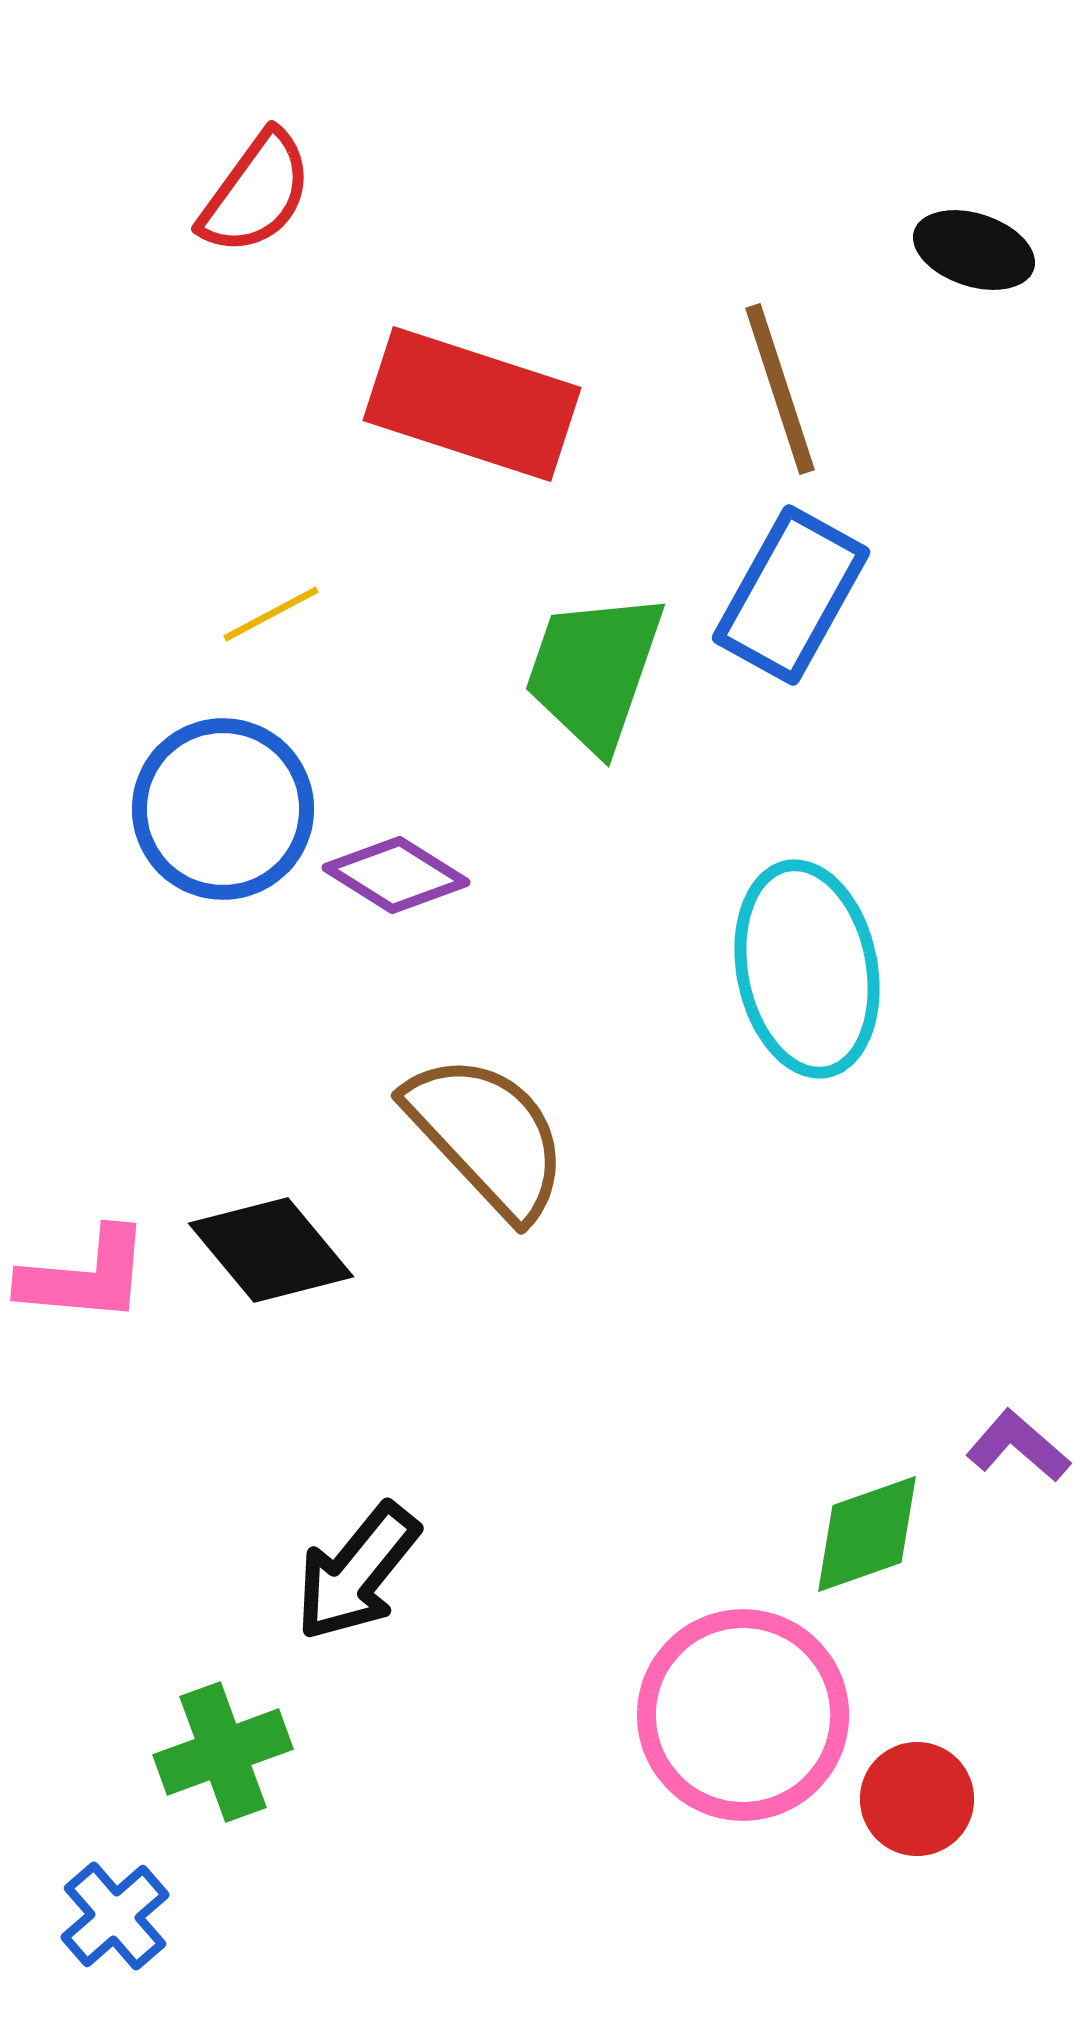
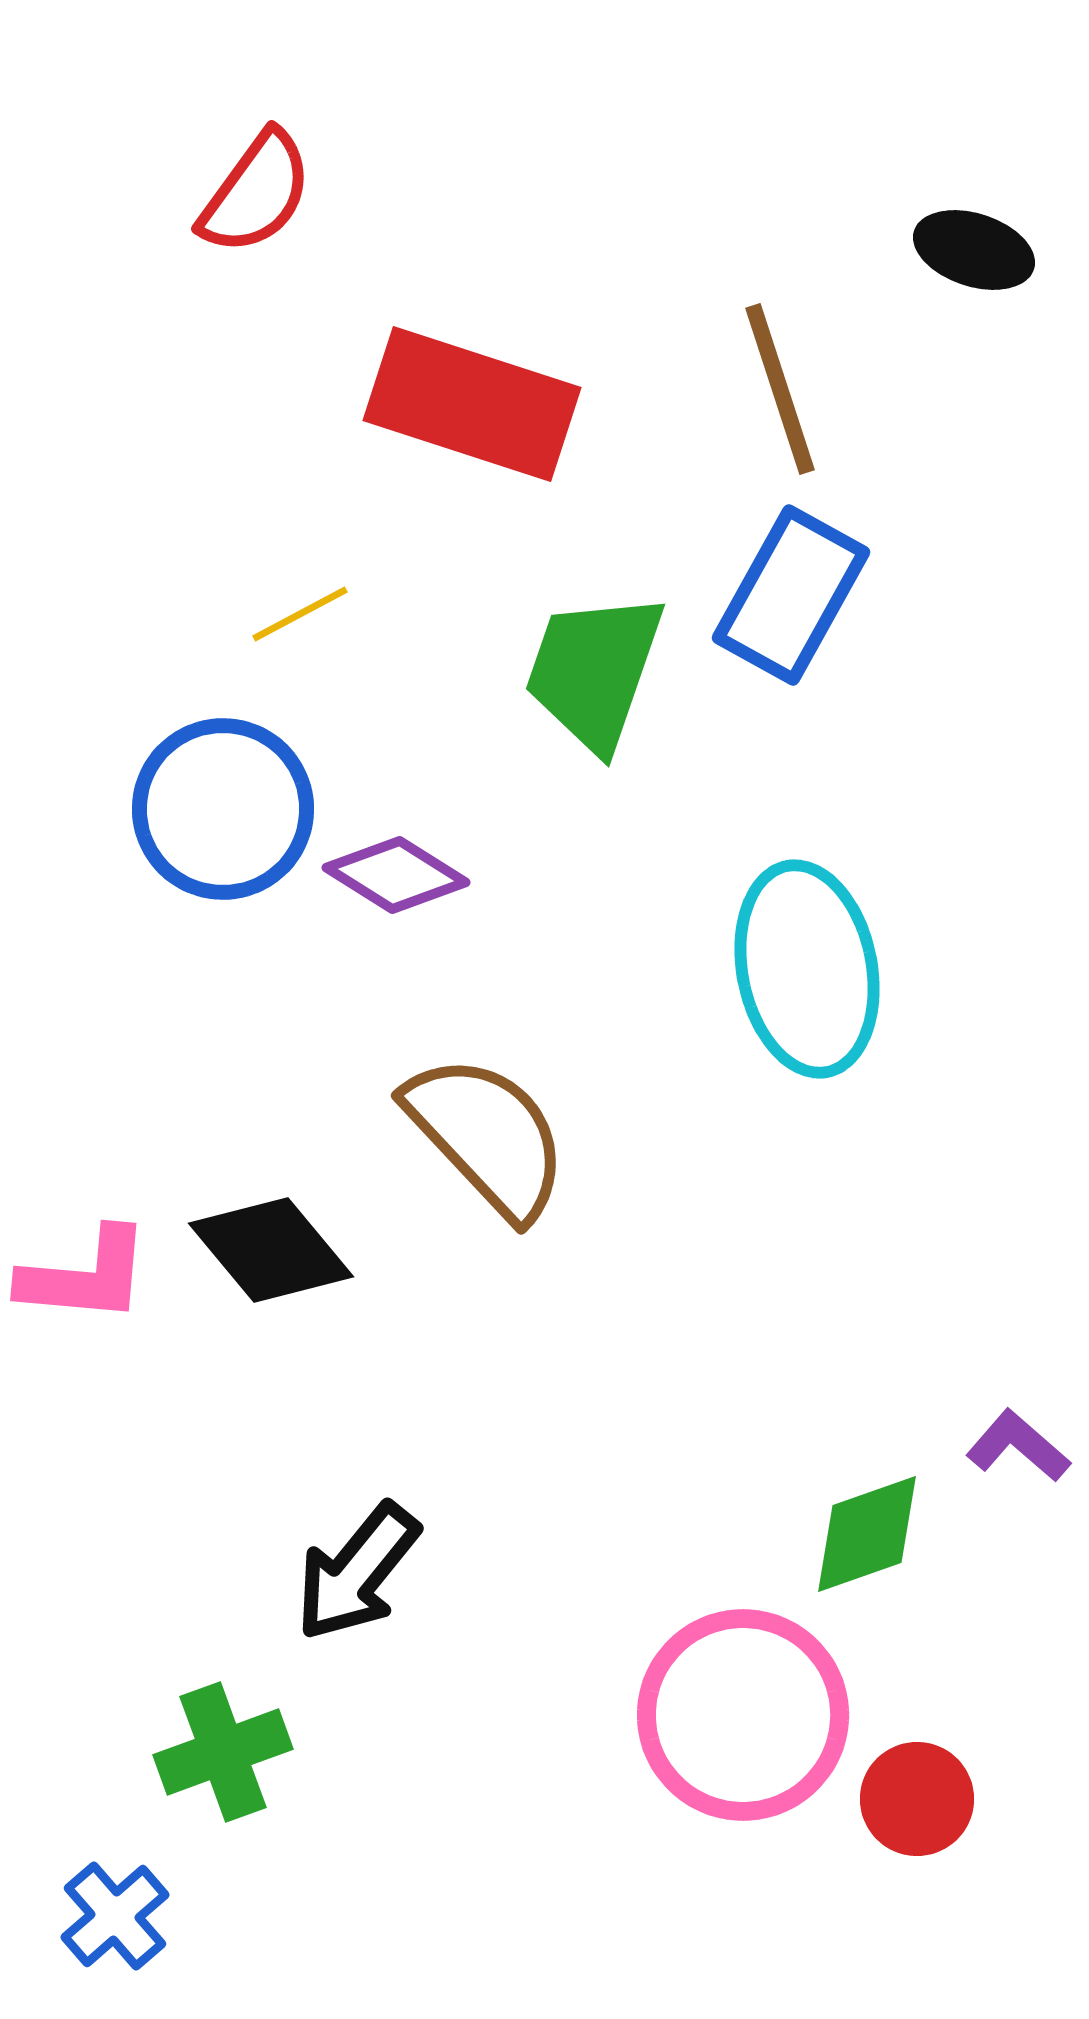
yellow line: moved 29 px right
